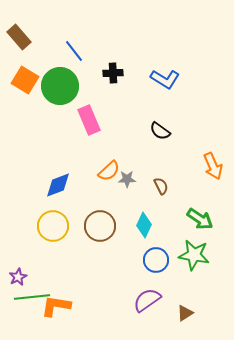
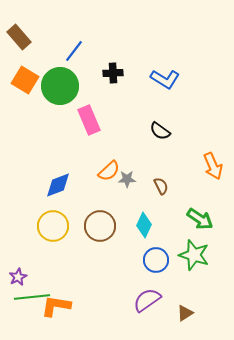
blue line: rotated 75 degrees clockwise
green star: rotated 8 degrees clockwise
